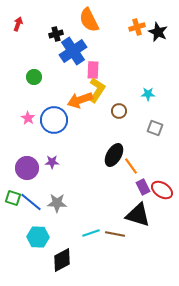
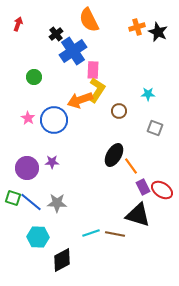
black cross: rotated 24 degrees counterclockwise
